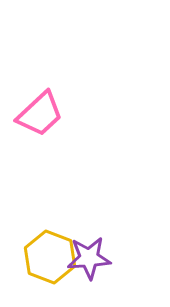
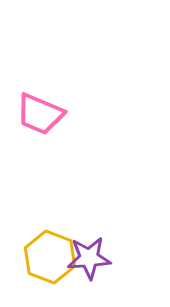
pink trapezoid: rotated 66 degrees clockwise
